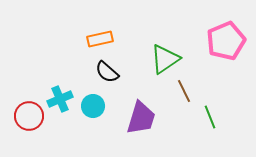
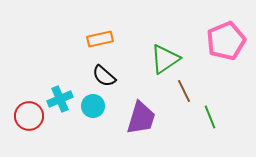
black semicircle: moved 3 px left, 4 px down
